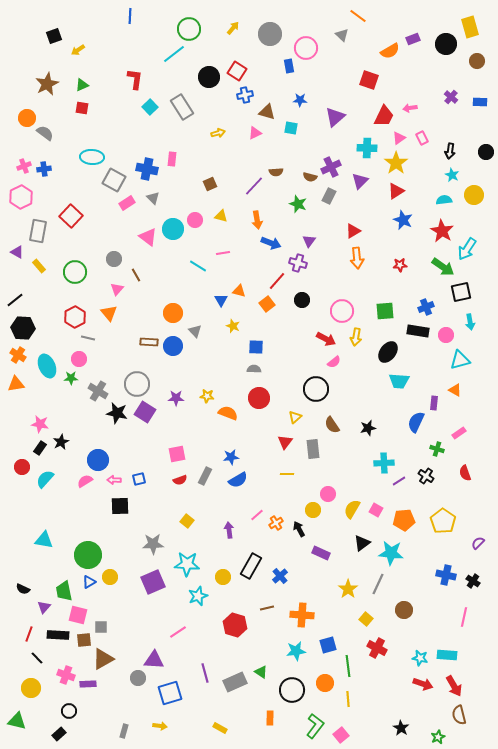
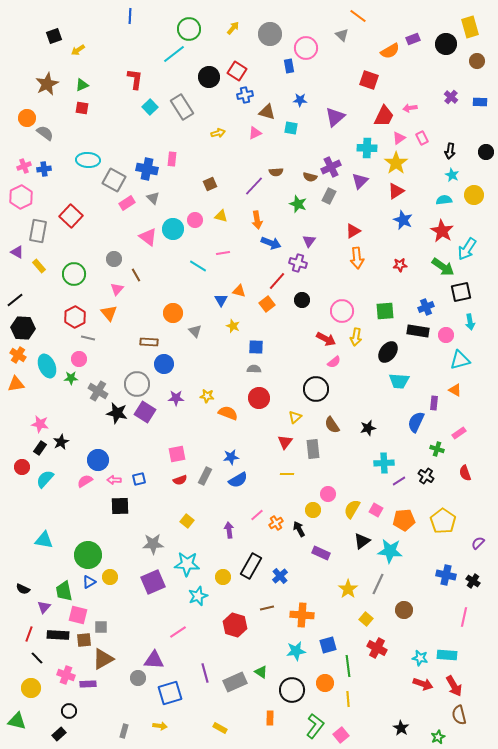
cyan ellipse at (92, 157): moved 4 px left, 3 px down
green circle at (75, 272): moved 1 px left, 2 px down
blue circle at (173, 346): moved 9 px left, 18 px down
black triangle at (362, 543): moved 2 px up
cyan star at (391, 553): moved 1 px left, 2 px up
